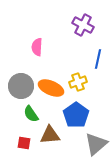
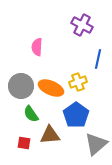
purple cross: moved 1 px left
